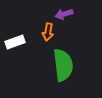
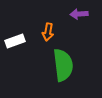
purple arrow: moved 15 px right; rotated 12 degrees clockwise
white rectangle: moved 1 px up
